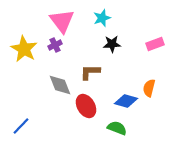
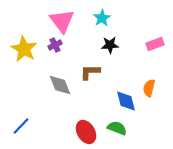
cyan star: rotated 12 degrees counterclockwise
black star: moved 2 px left, 1 px down
blue diamond: rotated 60 degrees clockwise
red ellipse: moved 26 px down
